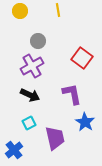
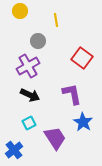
yellow line: moved 2 px left, 10 px down
purple cross: moved 4 px left
blue star: moved 2 px left
purple trapezoid: rotated 20 degrees counterclockwise
